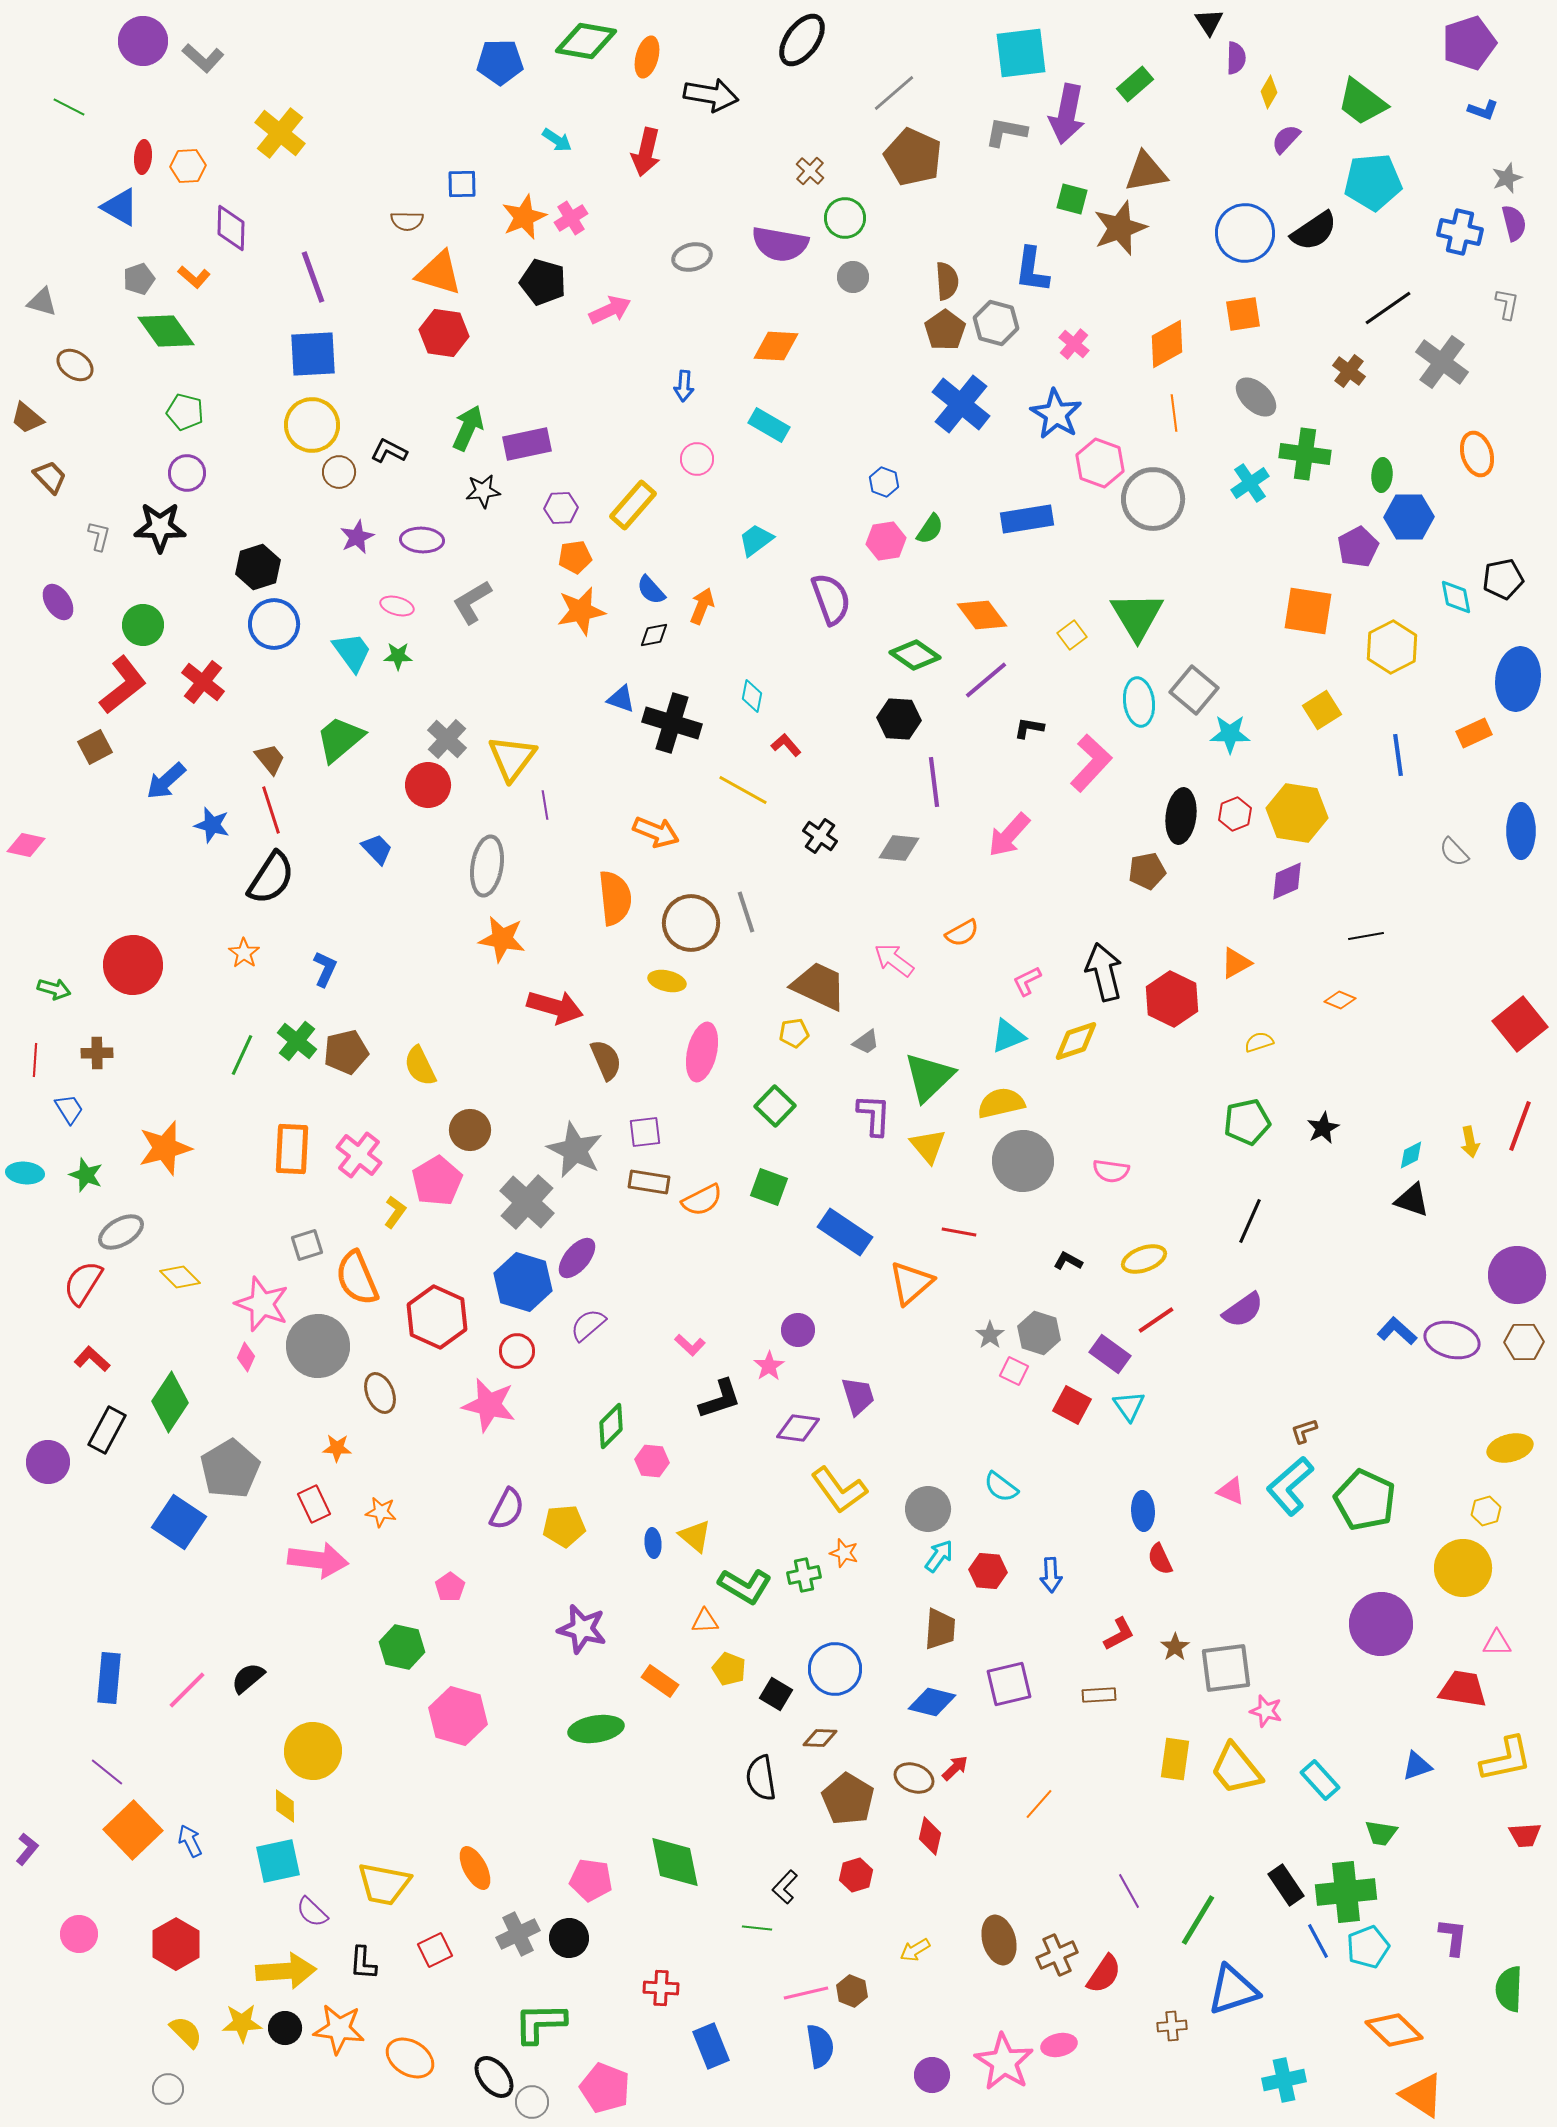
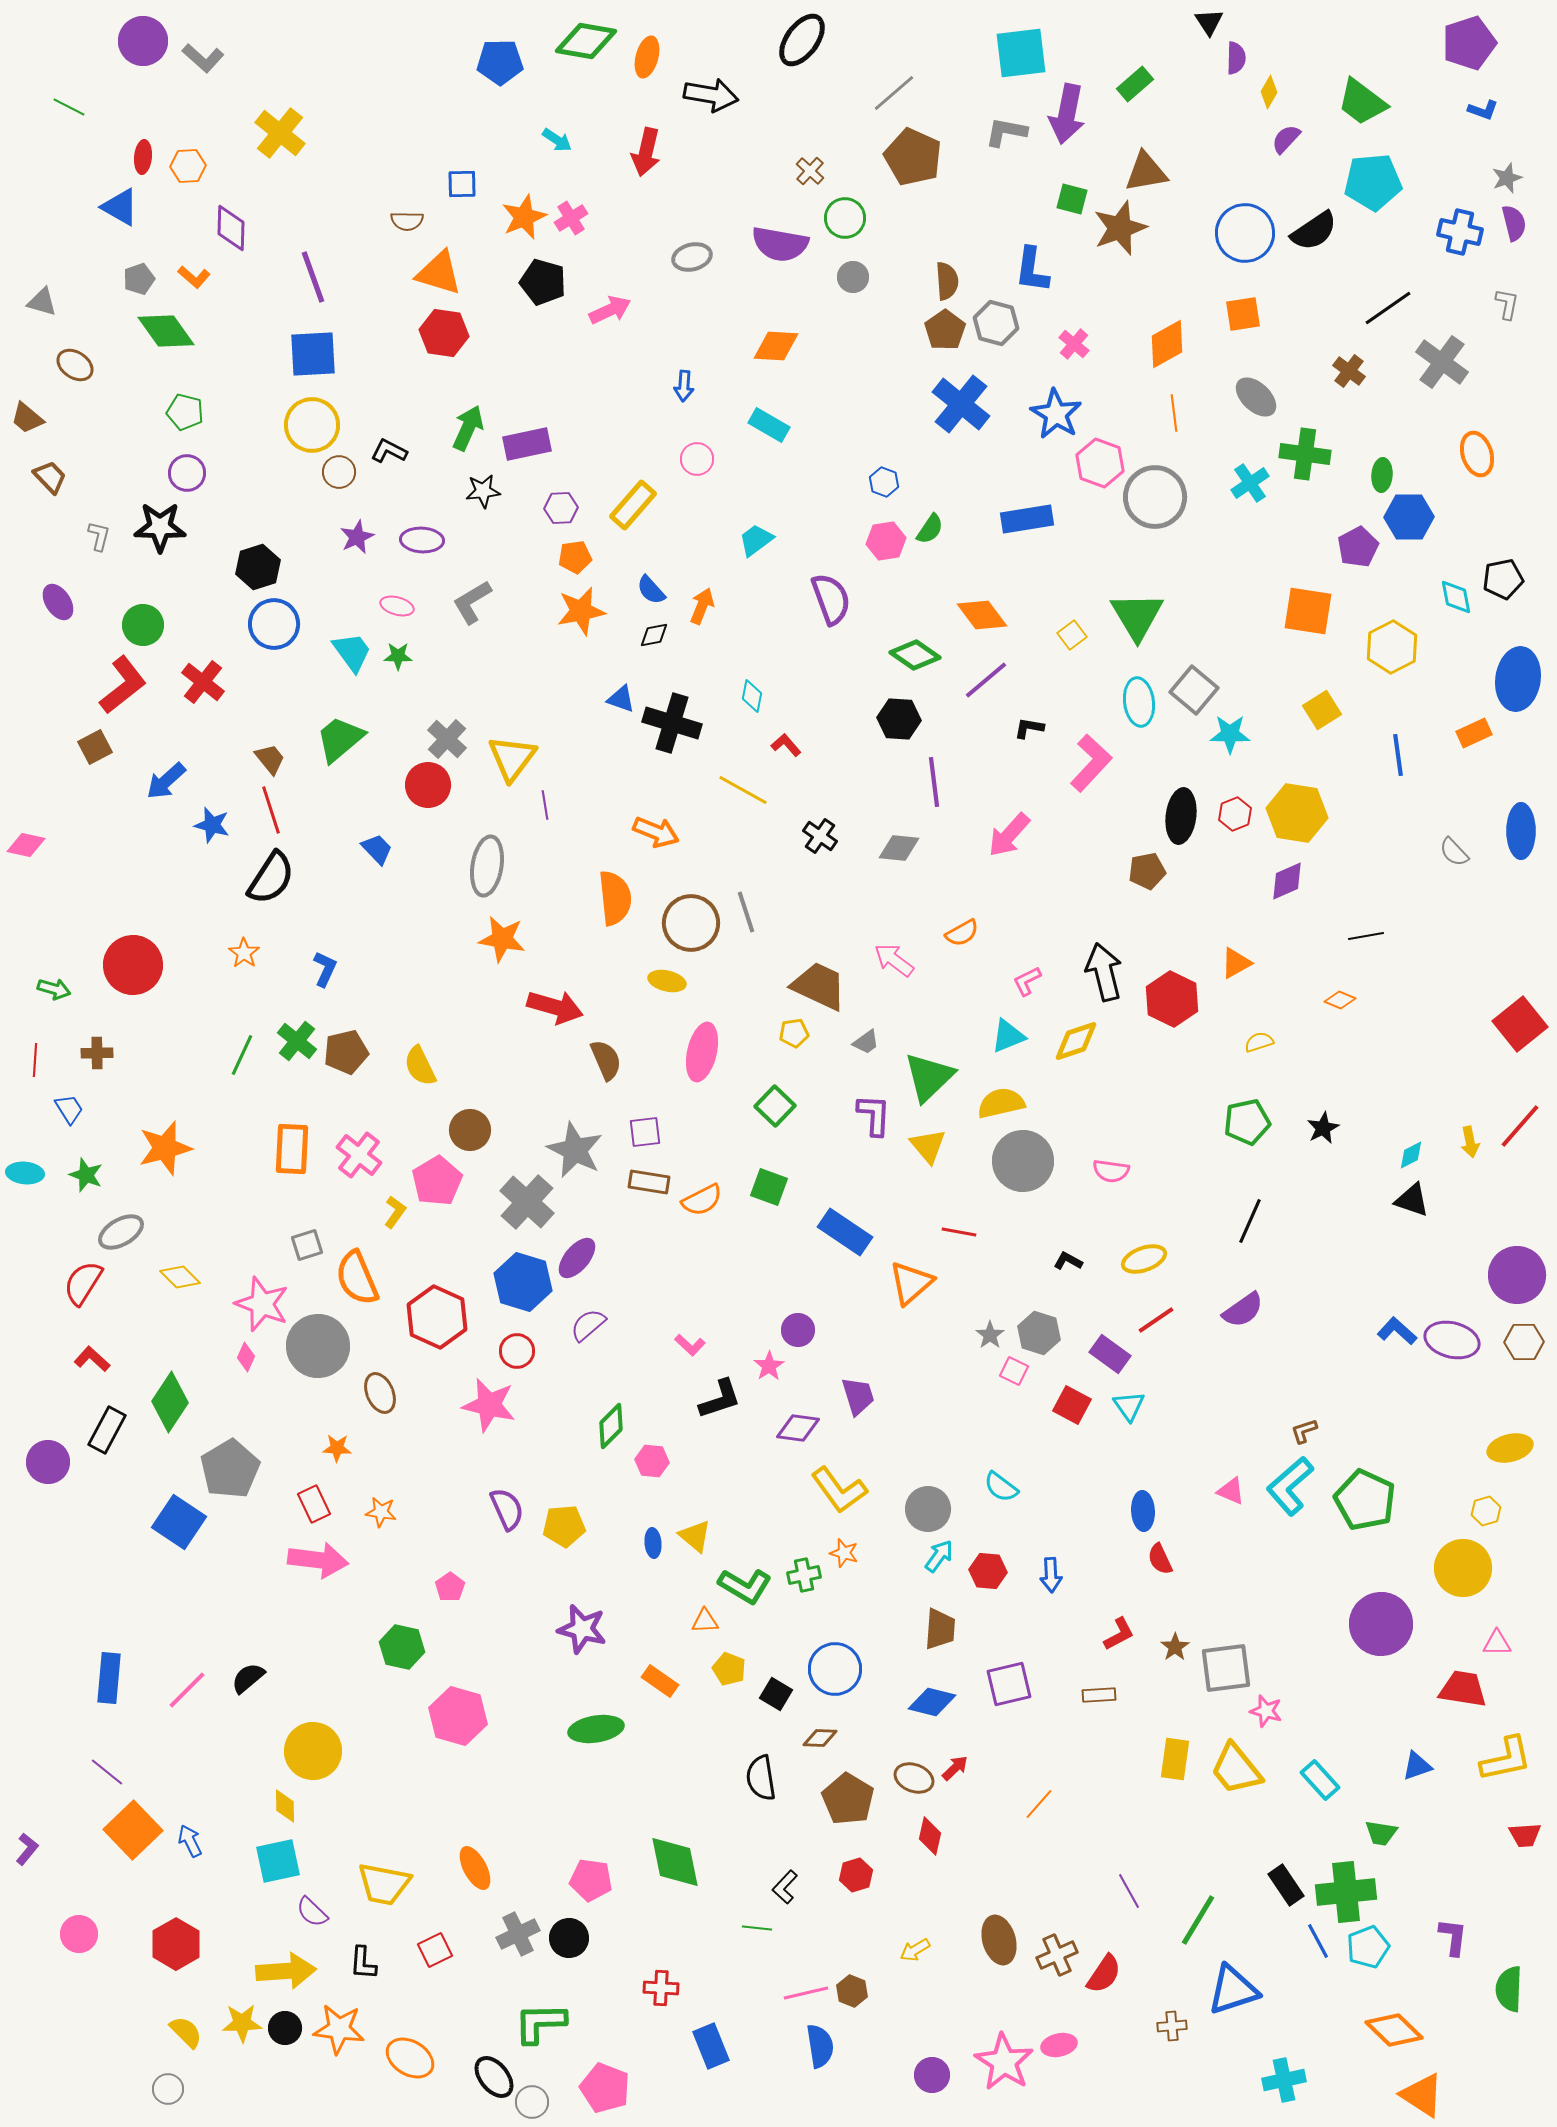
gray circle at (1153, 499): moved 2 px right, 2 px up
red line at (1520, 1126): rotated 21 degrees clockwise
purple semicircle at (507, 1509): rotated 51 degrees counterclockwise
